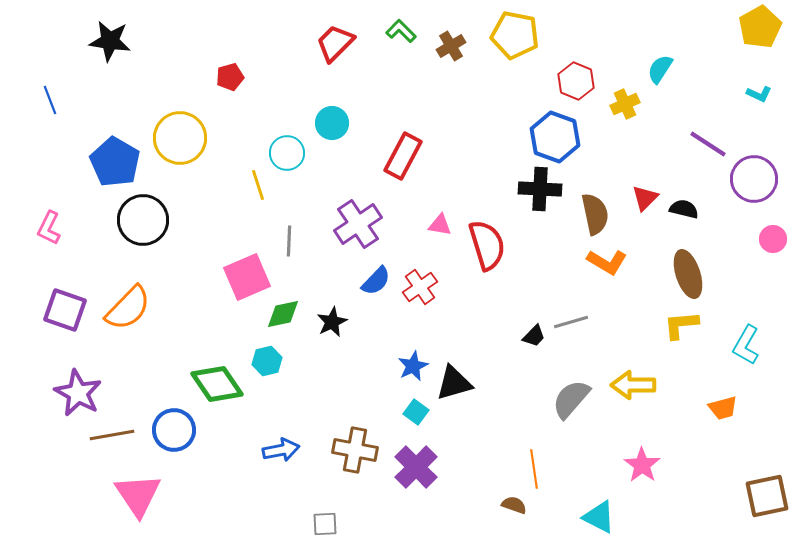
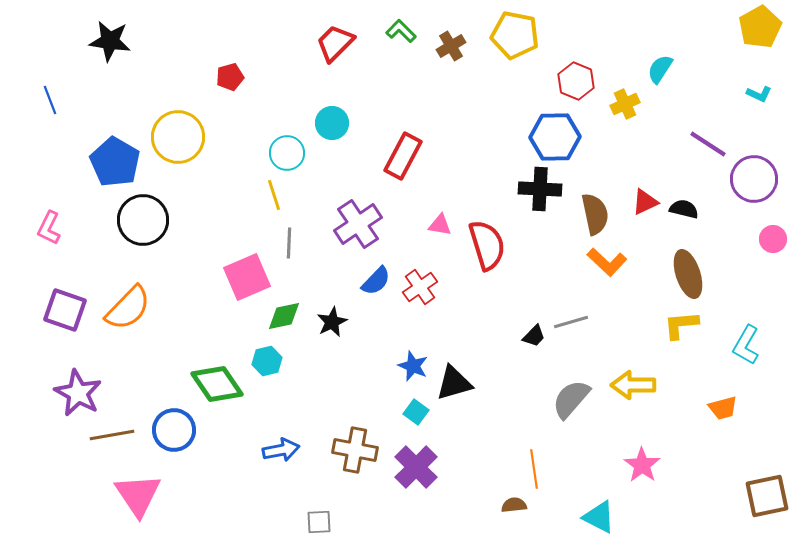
blue hexagon at (555, 137): rotated 21 degrees counterclockwise
yellow circle at (180, 138): moved 2 px left, 1 px up
yellow line at (258, 185): moved 16 px right, 10 px down
red triangle at (645, 198): moved 4 px down; rotated 20 degrees clockwise
gray line at (289, 241): moved 2 px down
orange L-shape at (607, 262): rotated 12 degrees clockwise
green diamond at (283, 314): moved 1 px right, 2 px down
blue star at (413, 366): rotated 24 degrees counterclockwise
brown semicircle at (514, 505): rotated 25 degrees counterclockwise
gray square at (325, 524): moved 6 px left, 2 px up
